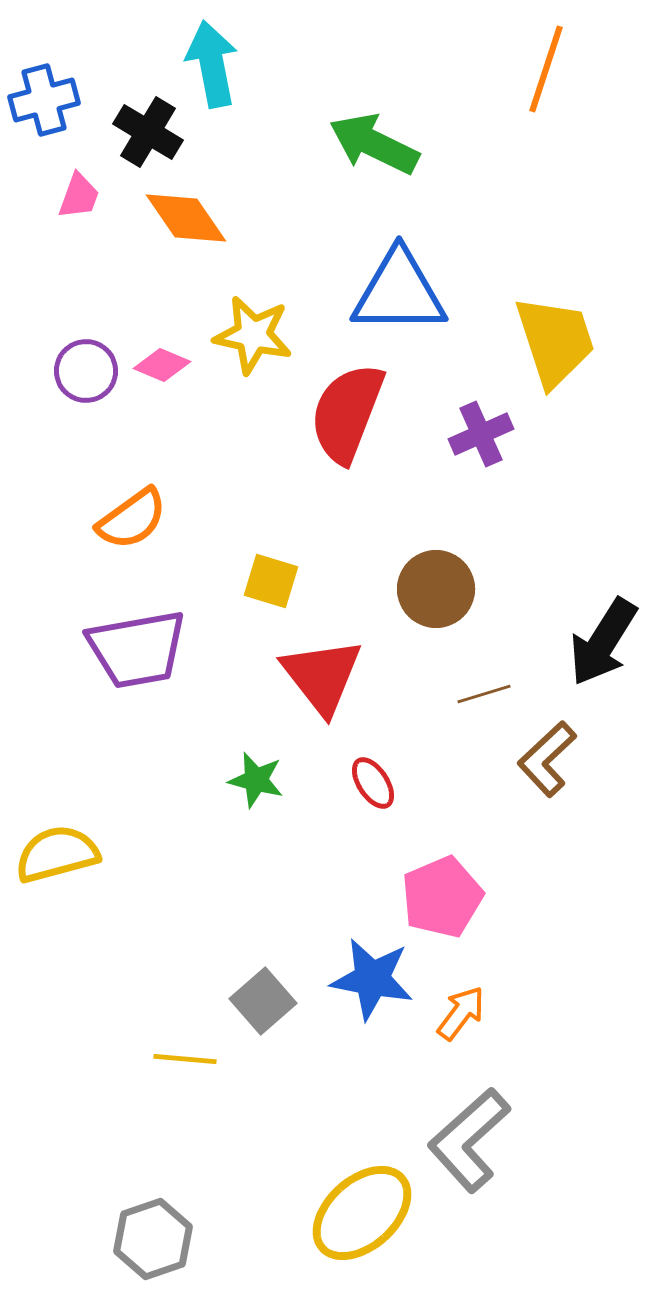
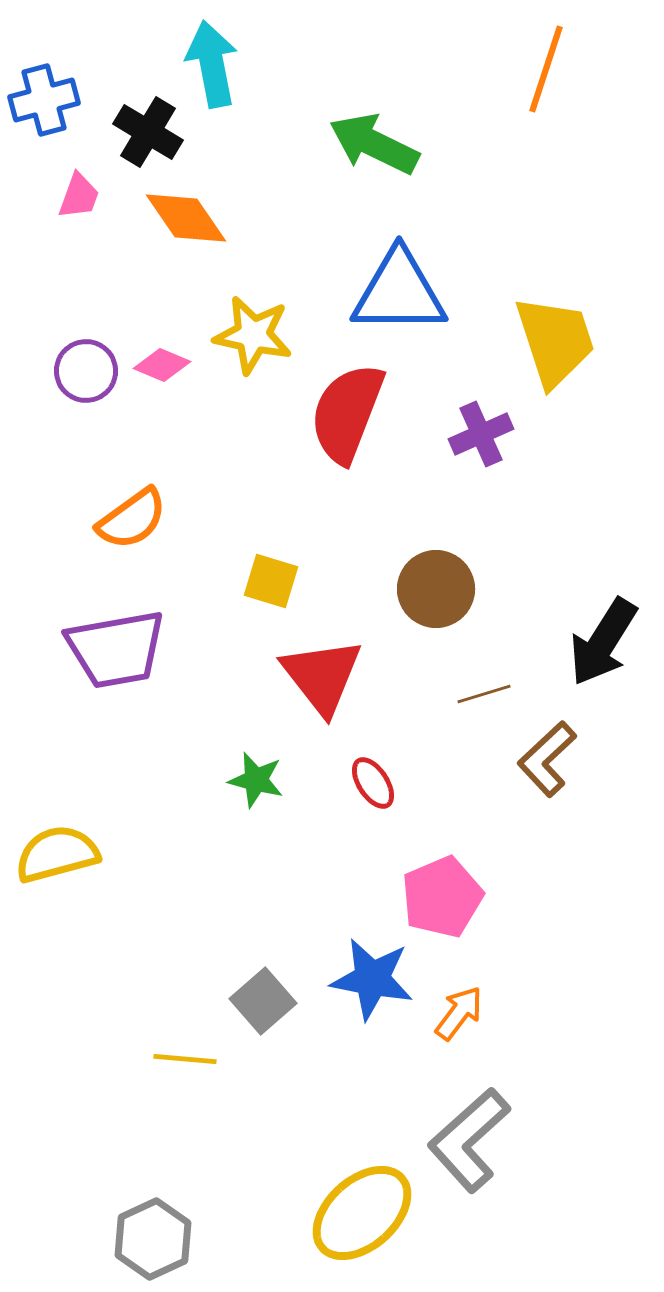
purple trapezoid: moved 21 px left
orange arrow: moved 2 px left
gray hexagon: rotated 6 degrees counterclockwise
